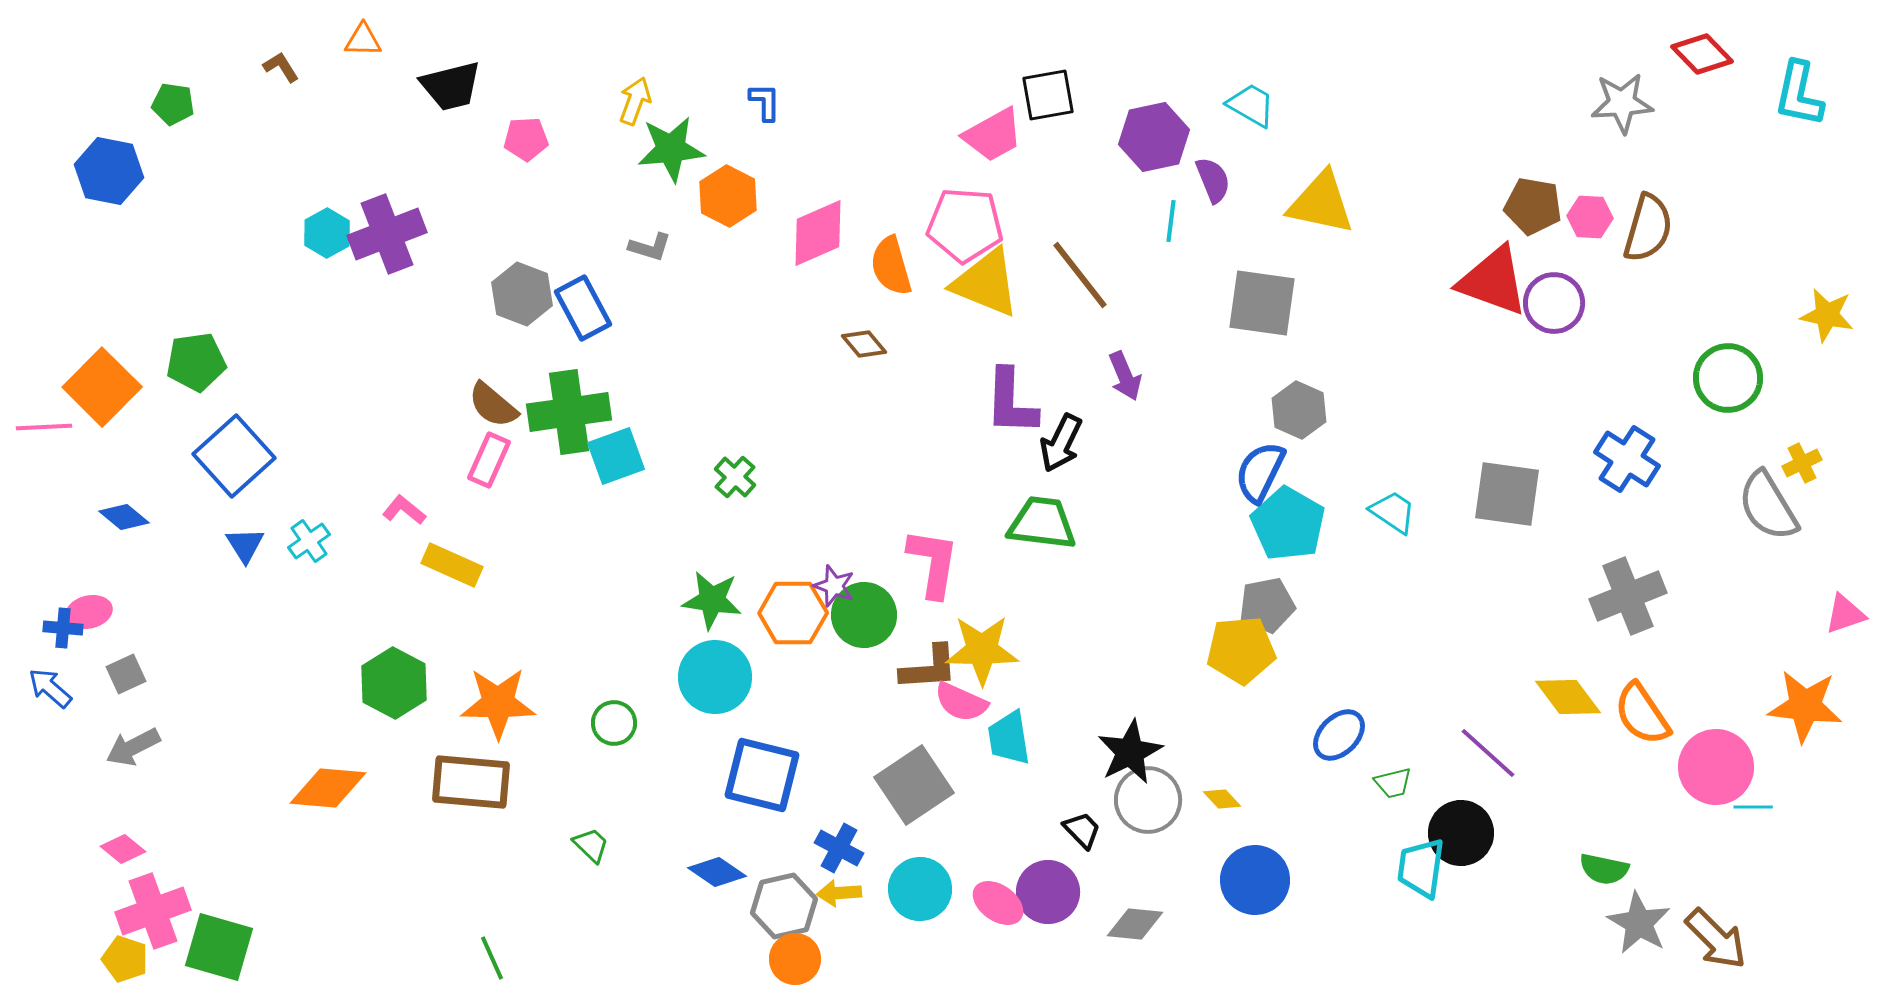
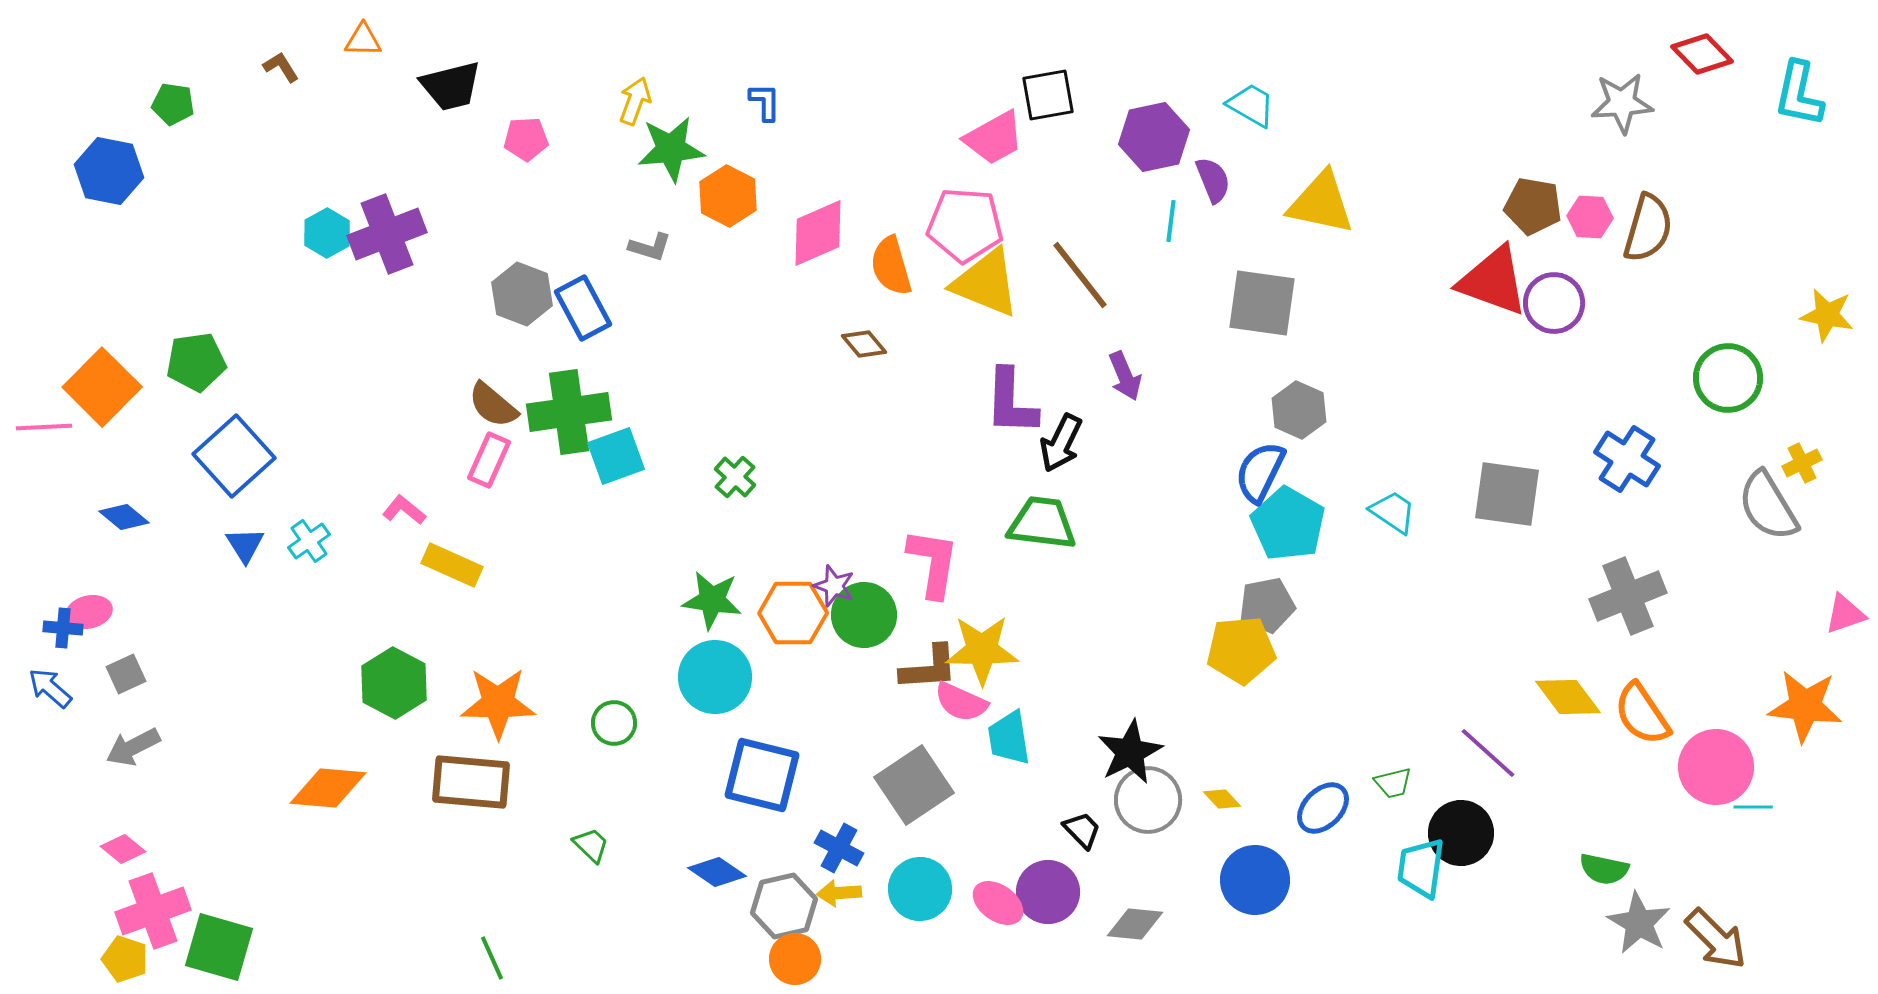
pink trapezoid at (993, 135): moved 1 px right, 3 px down
blue ellipse at (1339, 735): moved 16 px left, 73 px down
